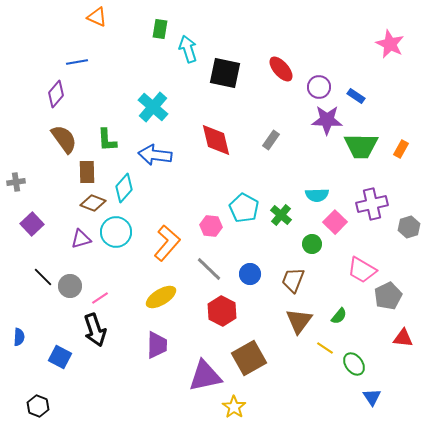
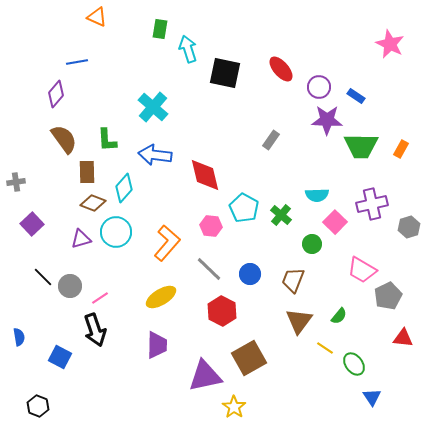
red diamond at (216, 140): moved 11 px left, 35 px down
blue semicircle at (19, 337): rotated 12 degrees counterclockwise
